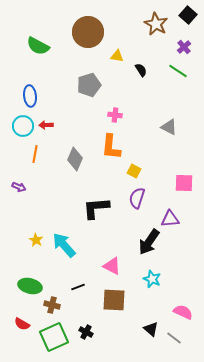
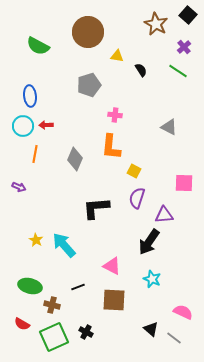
purple triangle: moved 6 px left, 4 px up
